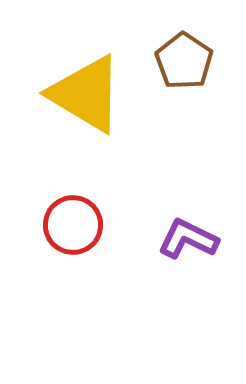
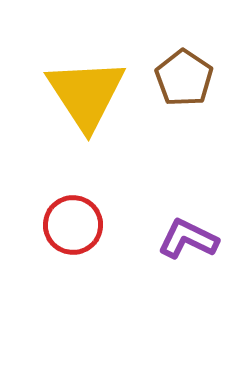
brown pentagon: moved 17 px down
yellow triangle: rotated 26 degrees clockwise
